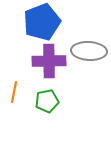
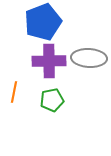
blue pentagon: moved 1 px right
gray ellipse: moved 7 px down
green pentagon: moved 5 px right, 1 px up
